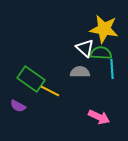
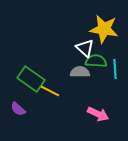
green semicircle: moved 5 px left, 8 px down
cyan line: moved 3 px right
purple semicircle: moved 3 px down; rotated 14 degrees clockwise
pink arrow: moved 1 px left, 3 px up
